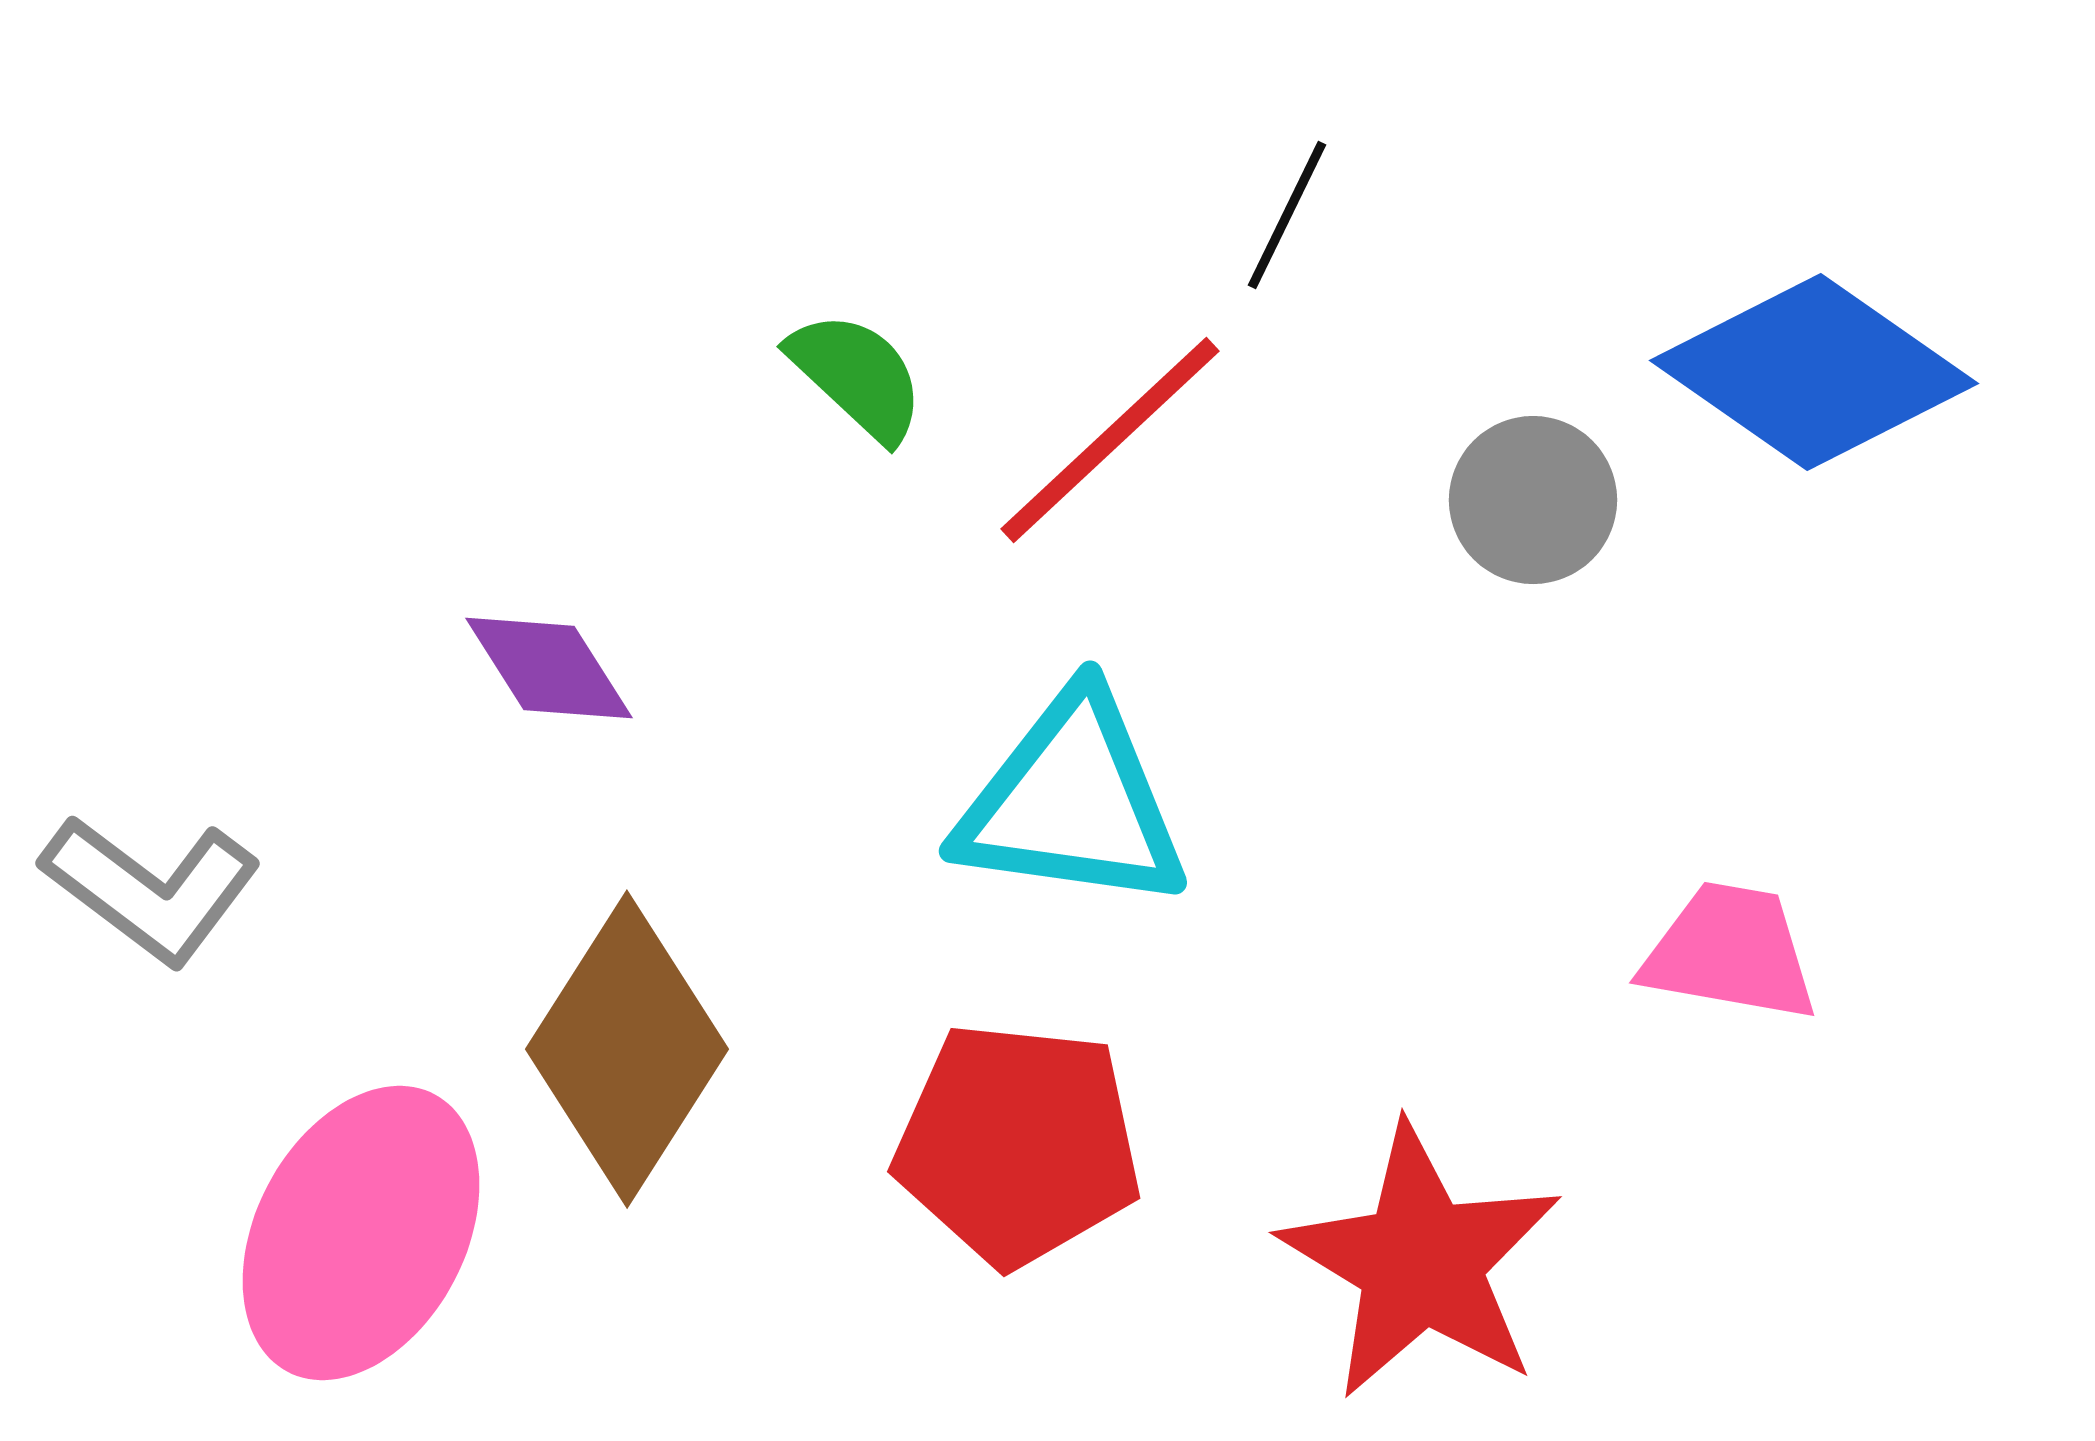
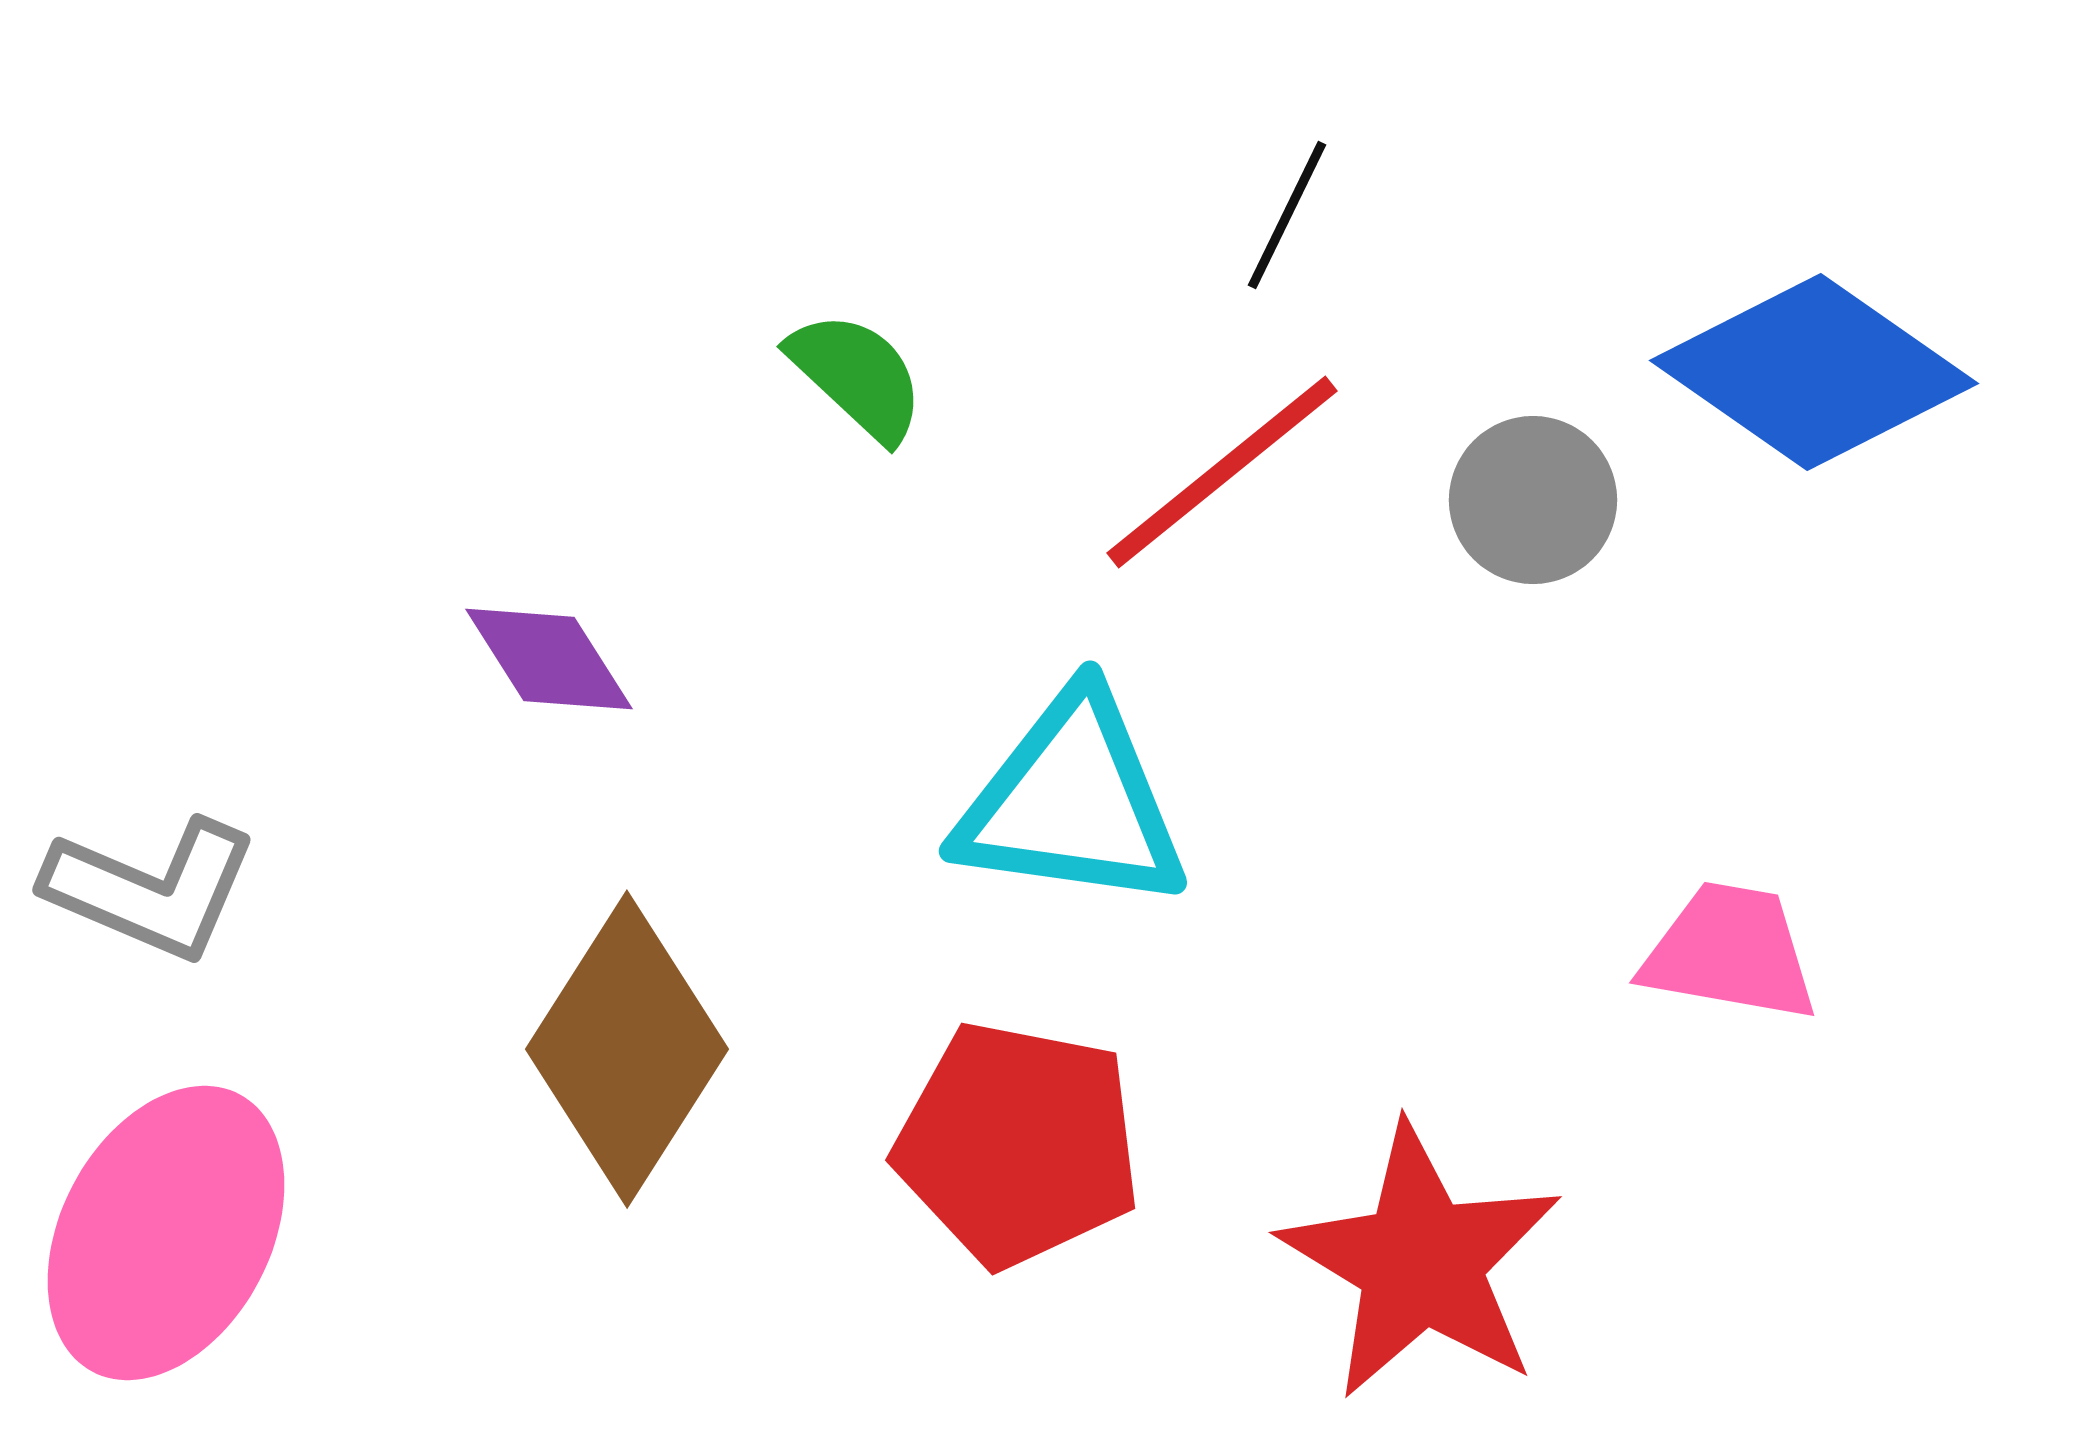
red line: moved 112 px right, 32 px down; rotated 4 degrees clockwise
purple diamond: moved 9 px up
gray L-shape: rotated 14 degrees counterclockwise
red pentagon: rotated 5 degrees clockwise
pink ellipse: moved 195 px left
